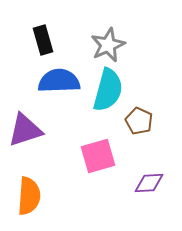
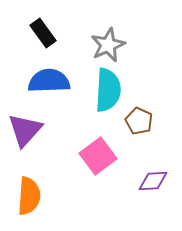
black rectangle: moved 7 px up; rotated 20 degrees counterclockwise
blue semicircle: moved 10 px left
cyan semicircle: rotated 12 degrees counterclockwise
purple triangle: rotated 30 degrees counterclockwise
pink square: rotated 21 degrees counterclockwise
purple diamond: moved 4 px right, 2 px up
